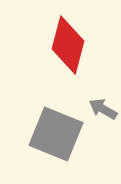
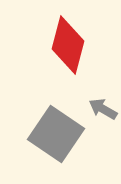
gray square: rotated 12 degrees clockwise
